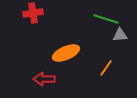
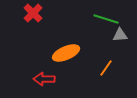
red cross: rotated 36 degrees counterclockwise
